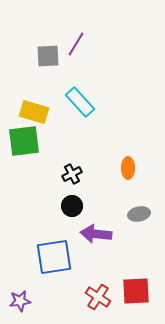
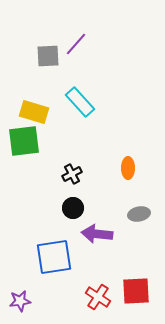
purple line: rotated 10 degrees clockwise
black circle: moved 1 px right, 2 px down
purple arrow: moved 1 px right
